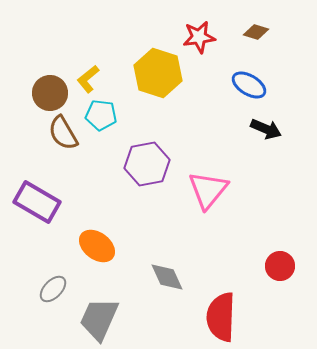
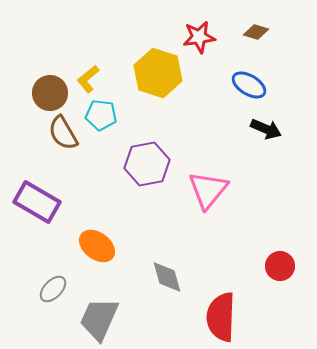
gray diamond: rotated 9 degrees clockwise
